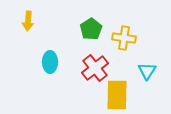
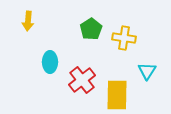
red cross: moved 13 px left, 12 px down
